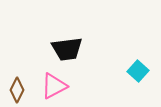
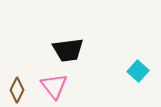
black trapezoid: moved 1 px right, 1 px down
pink triangle: rotated 40 degrees counterclockwise
